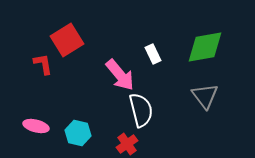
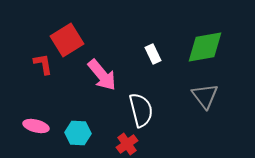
pink arrow: moved 18 px left
cyan hexagon: rotated 10 degrees counterclockwise
